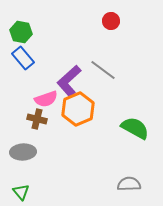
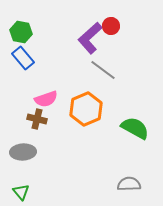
red circle: moved 5 px down
purple L-shape: moved 21 px right, 43 px up
orange hexagon: moved 8 px right
